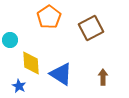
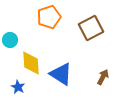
orange pentagon: rotated 15 degrees clockwise
brown arrow: rotated 28 degrees clockwise
blue star: moved 1 px left, 1 px down
